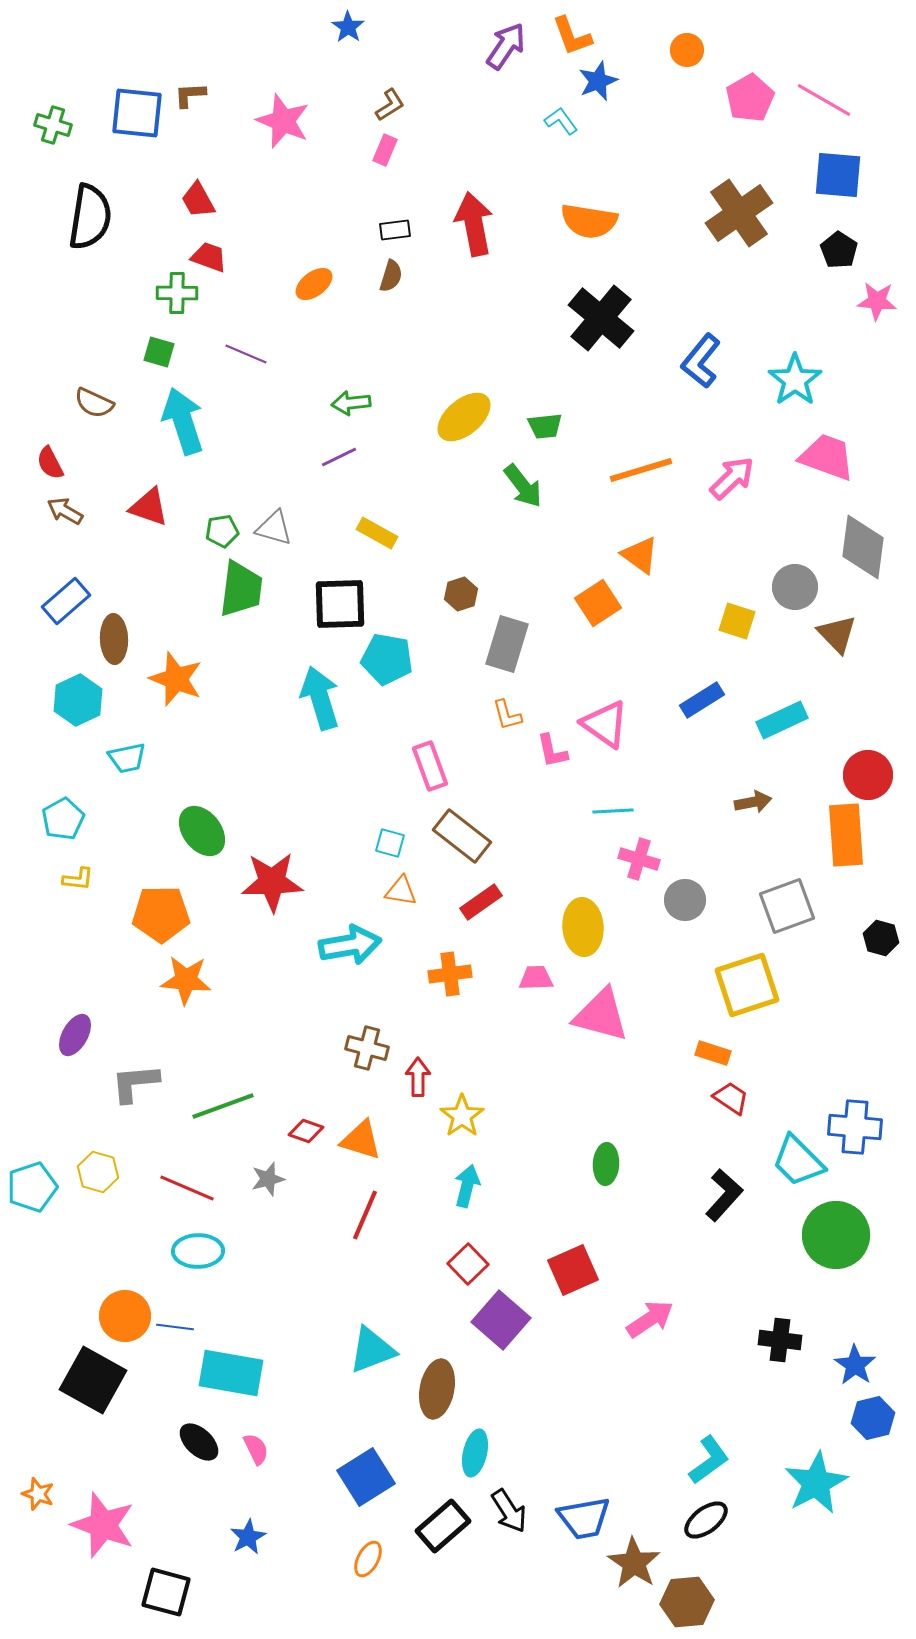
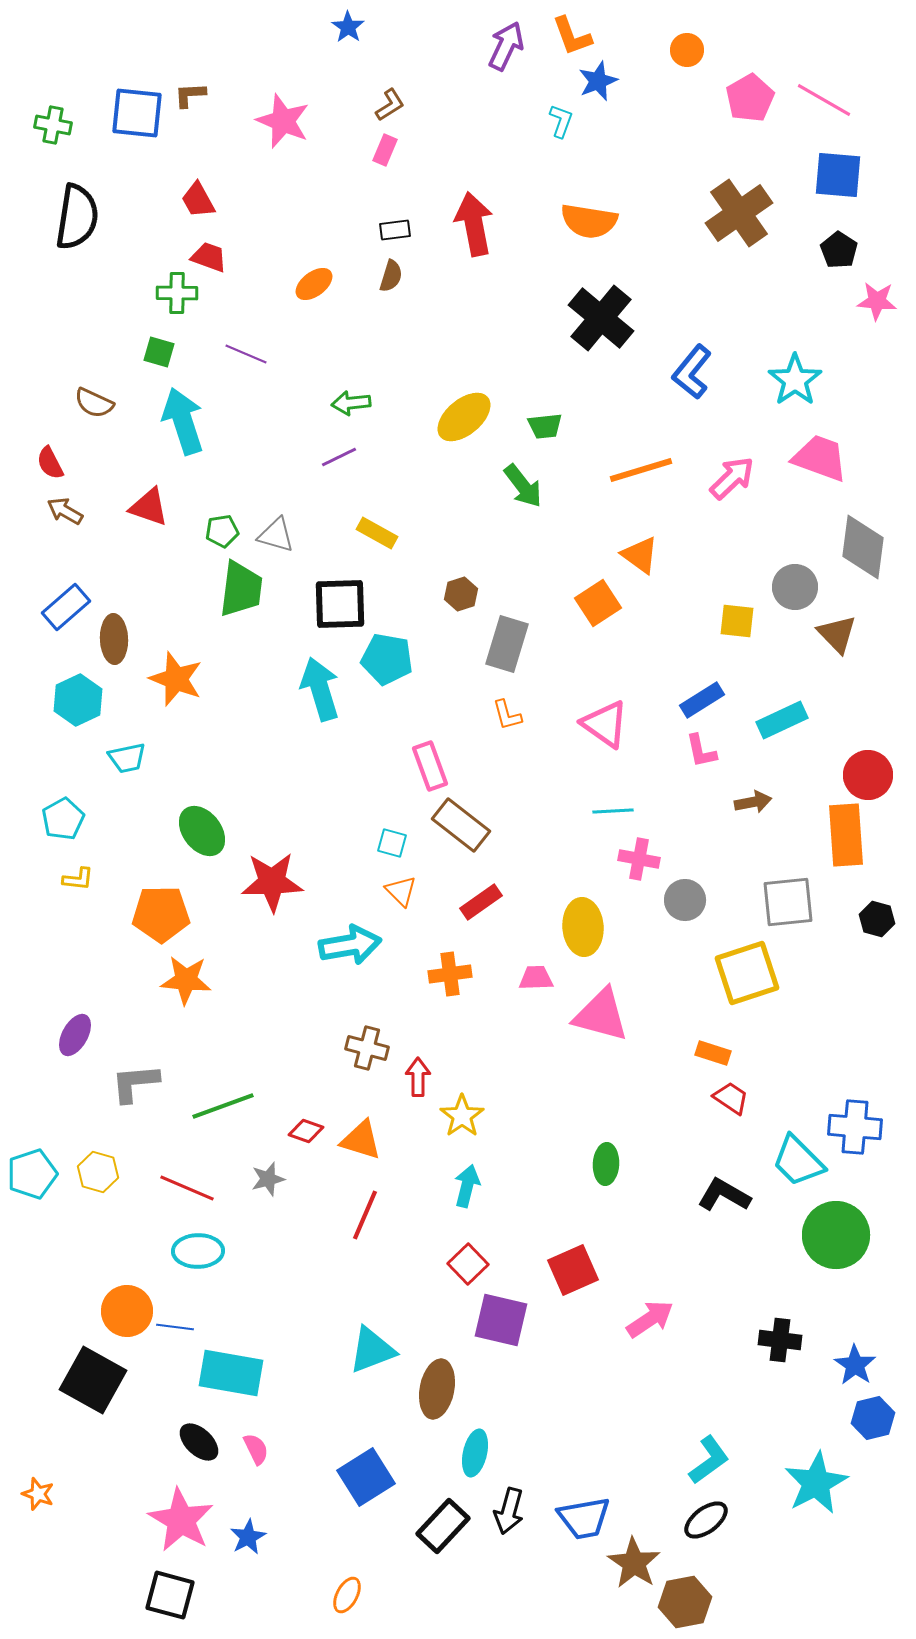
purple arrow at (506, 46): rotated 9 degrees counterclockwise
cyan L-shape at (561, 121): rotated 56 degrees clockwise
green cross at (53, 125): rotated 6 degrees counterclockwise
black semicircle at (90, 217): moved 13 px left
blue L-shape at (701, 361): moved 9 px left, 11 px down
pink trapezoid at (827, 457): moved 7 px left, 1 px down
gray triangle at (274, 528): moved 2 px right, 7 px down
blue rectangle at (66, 601): moved 6 px down
yellow square at (737, 621): rotated 12 degrees counterclockwise
cyan arrow at (320, 698): moved 9 px up
pink L-shape at (552, 751): moved 149 px right
brown rectangle at (462, 836): moved 1 px left, 11 px up
cyan square at (390, 843): moved 2 px right
pink cross at (639, 859): rotated 6 degrees counterclockwise
orange triangle at (401, 891): rotated 36 degrees clockwise
gray square at (787, 906): moved 1 px right, 4 px up; rotated 14 degrees clockwise
black hexagon at (881, 938): moved 4 px left, 19 px up
yellow square at (747, 985): moved 12 px up
cyan pentagon at (32, 1187): moved 13 px up
black L-shape at (724, 1195): rotated 102 degrees counterclockwise
orange circle at (125, 1316): moved 2 px right, 5 px up
purple square at (501, 1320): rotated 28 degrees counterclockwise
black arrow at (509, 1511): rotated 48 degrees clockwise
pink star at (103, 1525): moved 78 px right, 5 px up; rotated 10 degrees clockwise
black rectangle at (443, 1526): rotated 6 degrees counterclockwise
orange ellipse at (368, 1559): moved 21 px left, 36 px down
black square at (166, 1592): moved 4 px right, 3 px down
brown hexagon at (687, 1602): moved 2 px left; rotated 6 degrees counterclockwise
